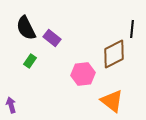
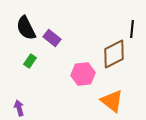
purple arrow: moved 8 px right, 3 px down
